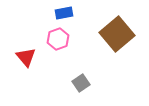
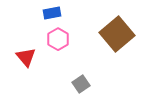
blue rectangle: moved 12 px left
pink hexagon: rotated 10 degrees counterclockwise
gray square: moved 1 px down
